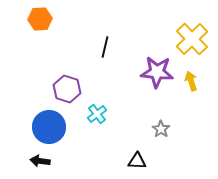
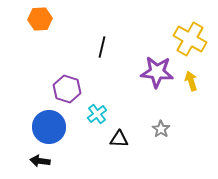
yellow cross: moved 2 px left; rotated 16 degrees counterclockwise
black line: moved 3 px left
black triangle: moved 18 px left, 22 px up
